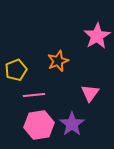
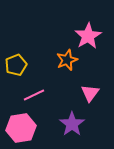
pink star: moved 9 px left
orange star: moved 9 px right, 1 px up
yellow pentagon: moved 5 px up
pink line: rotated 20 degrees counterclockwise
pink hexagon: moved 18 px left, 3 px down
